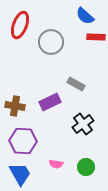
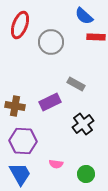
blue semicircle: moved 1 px left
green circle: moved 7 px down
